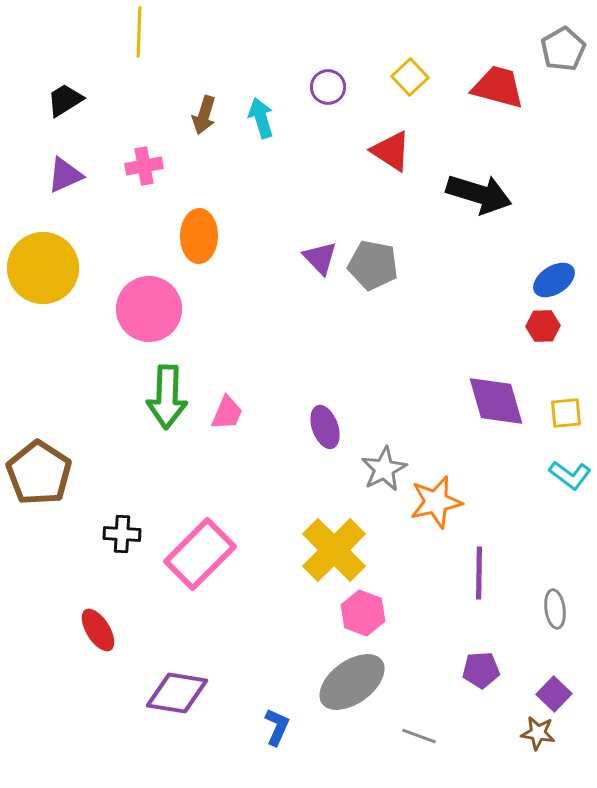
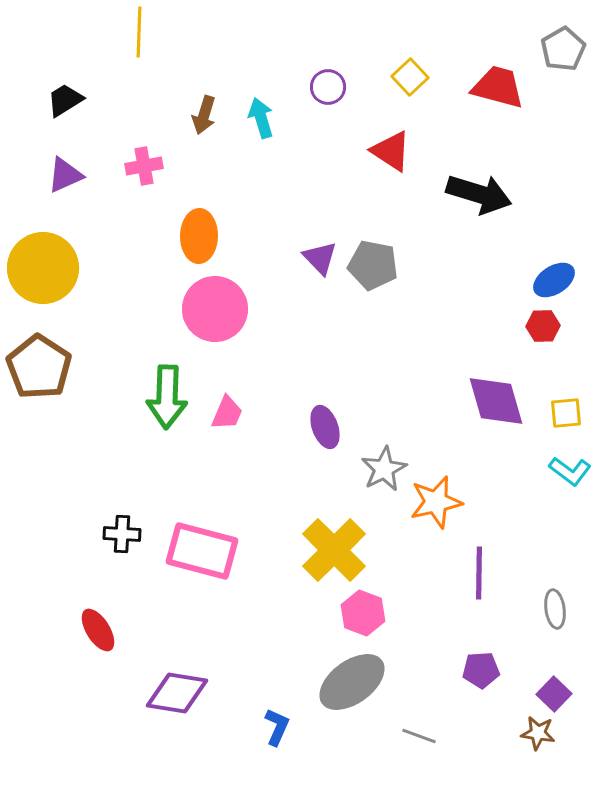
pink circle at (149, 309): moved 66 px right
brown pentagon at (39, 473): moved 106 px up
cyan L-shape at (570, 475): moved 4 px up
pink rectangle at (200, 554): moved 2 px right, 3 px up; rotated 60 degrees clockwise
